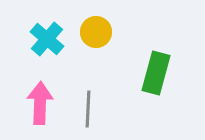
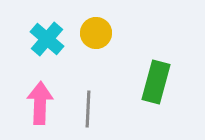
yellow circle: moved 1 px down
green rectangle: moved 9 px down
